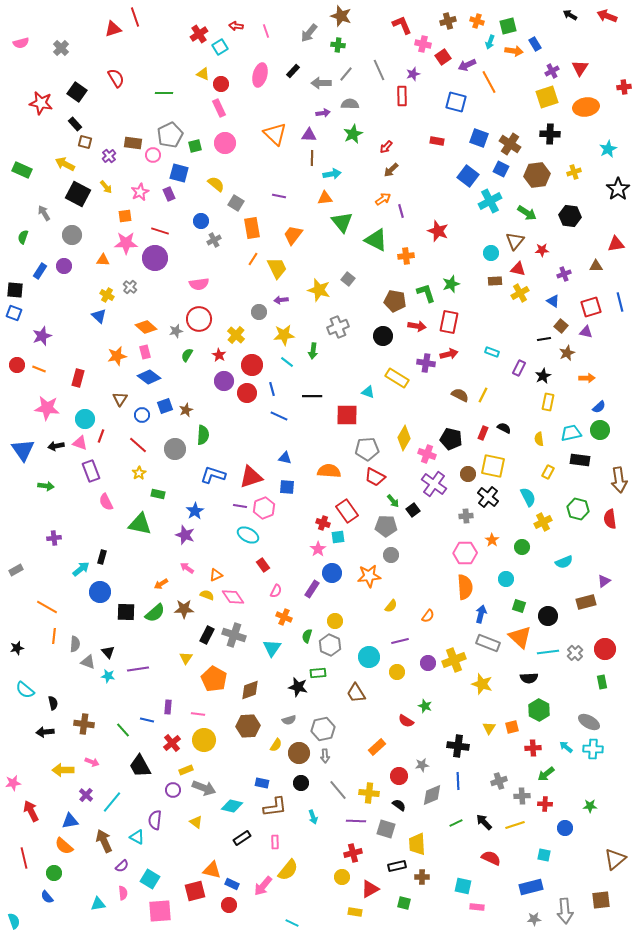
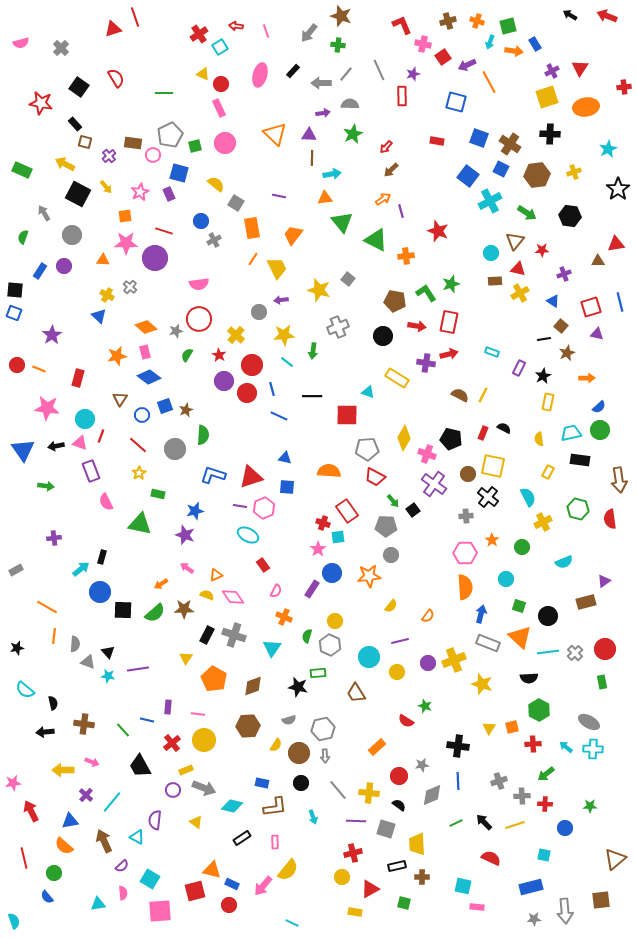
black square at (77, 92): moved 2 px right, 5 px up
red line at (160, 231): moved 4 px right
brown triangle at (596, 266): moved 2 px right, 5 px up
green L-shape at (426, 293): rotated 15 degrees counterclockwise
purple triangle at (586, 332): moved 11 px right, 2 px down
purple star at (42, 336): moved 10 px right, 1 px up; rotated 12 degrees counterclockwise
blue star at (195, 511): rotated 18 degrees clockwise
black square at (126, 612): moved 3 px left, 2 px up
brown diamond at (250, 690): moved 3 px right, 4 px up
red cross at (533, 748): moved 4 px up
